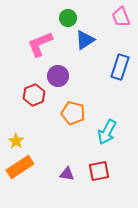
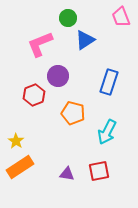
blue rectangle: moved 11 px left, 15 px down
